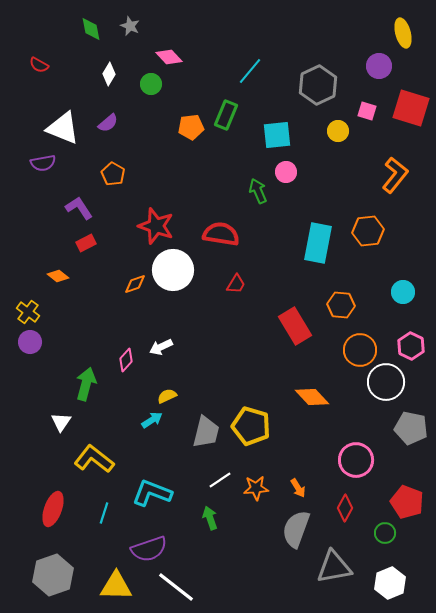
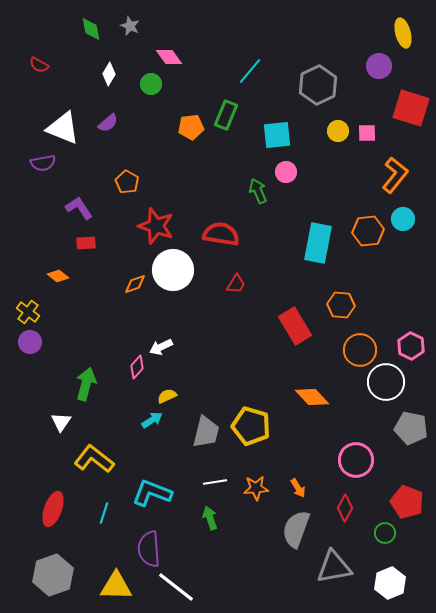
pink diamond at (169, 57): rotated 8 degrees clockwise
pink square at (367, 111): moved 22 px down; rotated 18 degrees counterclockwise
orange pentagon at (113, 174): moved 14 px right, 8 px down
red rectangle at (86, 243): rotated 24 degrees clockwise
cyan circle at (403, 292): moved 73 px up
pink diamond at (126, 360): moved 11 px right, 7 px down
white line at (220, 480): moved 5 px left, 2 px down; rotated 25 degrees clockwise
purple semicircle at (149, 549): rotated 105 degrees clockwise
